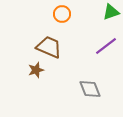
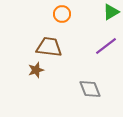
green triangle: rotated 12 degrees counterclockwise
brown trapezoid: rotated 16 degrees counterclockwise
